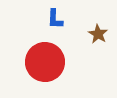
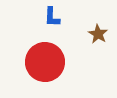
blue L-shape: moved 3 px left, 2 px up
